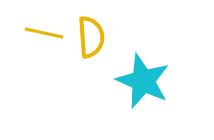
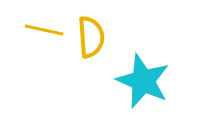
yellow line: moved 3 px up
